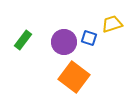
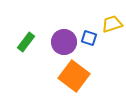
green rectangle: moved 3 px right, 2 px down
orange square: moved 1 px up
